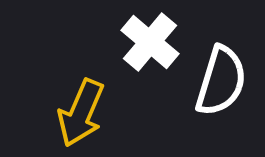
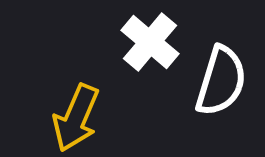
yellow arrow: moved 5 px left, 5 px down
